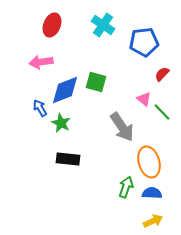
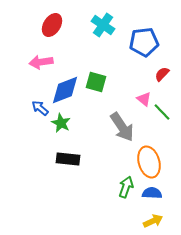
red ellipse: rotated 10 degrees clockwise
blue arrow: rotated 18 degrees counterclockwise
